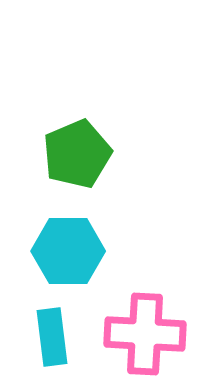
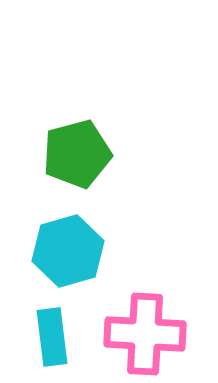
green pentagon: rotated 8 degrees clockwise
cyan hexagon: rotated 16 degrees counterclockwise
